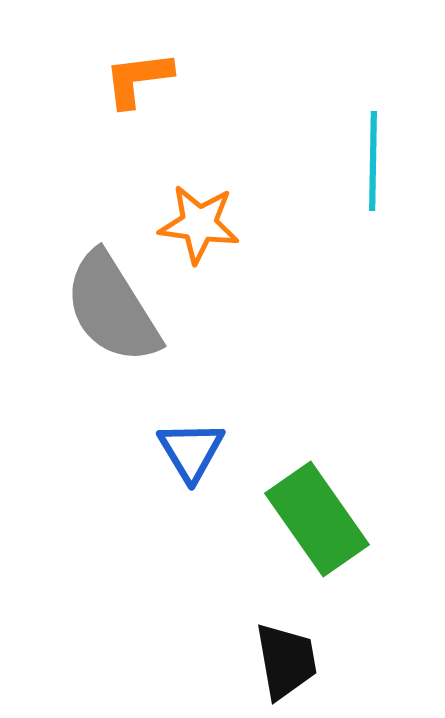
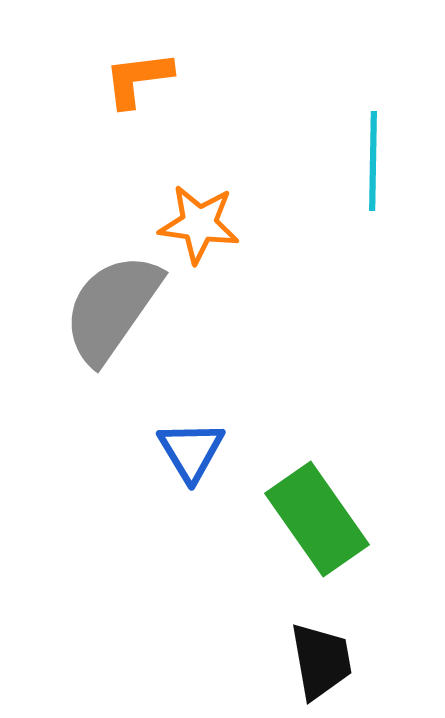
gray semicircle: rotated 67 degrees clockwise
black trapezoid: moved 35 px right
